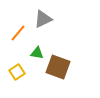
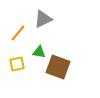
green triangle: moved 2 px right, 1 px up
yellow square: moved 8 px up; rotated 21 degrees clockwise
